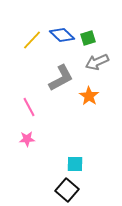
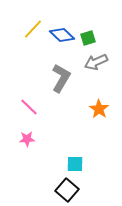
yellow line: moved 1 px right, 11 px up
gray arrow: moved 1 px left
gray L-shape: rotated 32 degrees counterclockwise
orange star: moved 10 px right, 13 px down
pink line: rotated 18 degrees counterclockwise
